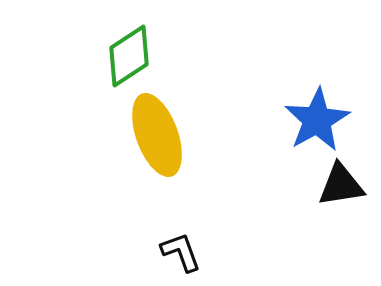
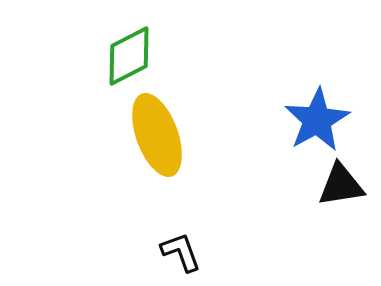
green diamond: rotated 6 degrees clockwise
